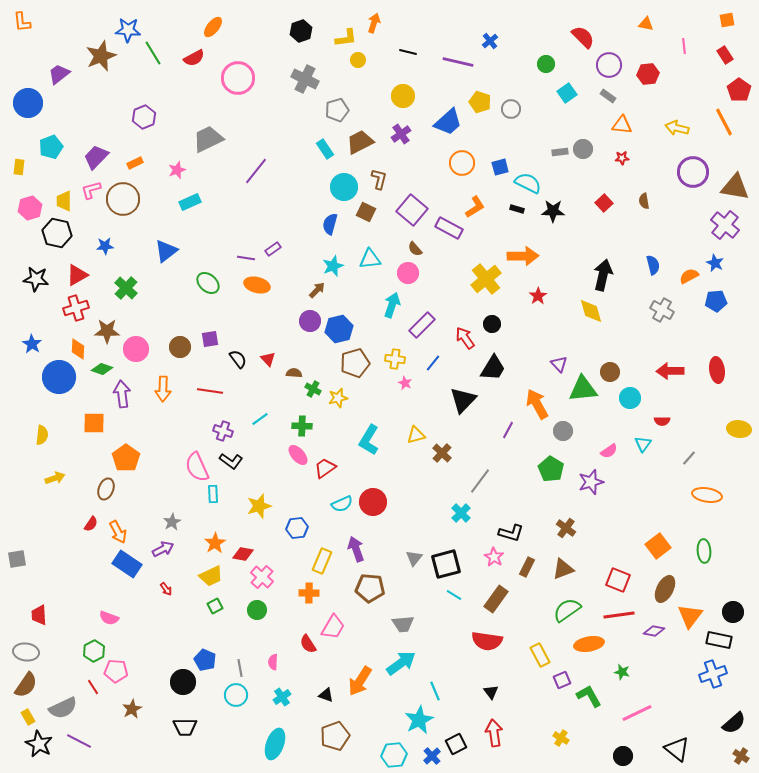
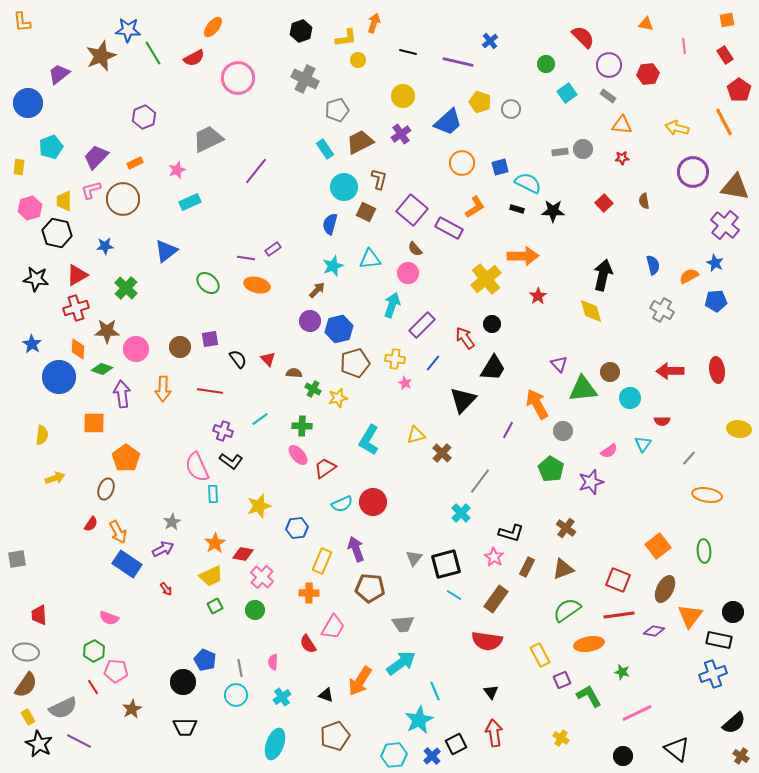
green circle at (257, 610): moved 2 px left
